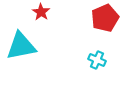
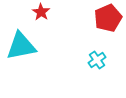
red pentagon: moved 3 px right
cyan cross: rotated 30 degrees clockwise
